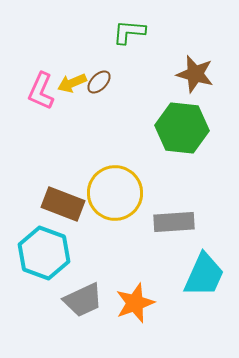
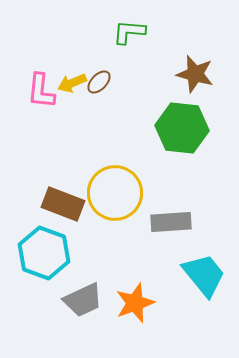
pink L-shape: rotated 18 degrees counterclockwise
gray rectangle: moved 3 px left
cyan trapezoid: rotated 63 degrees counterclockwise
